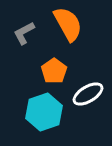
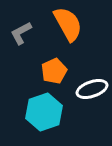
gray L-shape: moved 3 px left
orange pentagon: rotated 10 degrees clockwise
white ellipse: moved 4 px right, 5 px up; rotated 12 degrees clockwise
